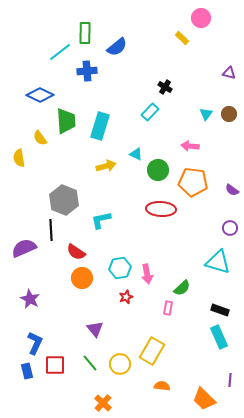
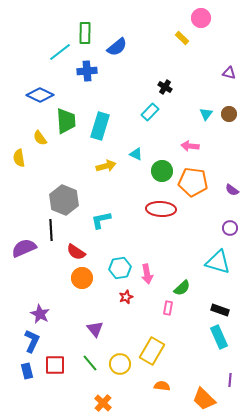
green circle at (158, 170): moved 4 px right, 1 px down
purple star at (30, 299): moved 10 px right, 15 px down
blue L-shape at (35, 343): moved 3 px left, 2 px up
